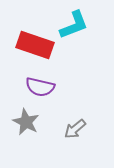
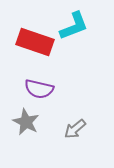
cyan L-shape: moved 1 px down
red rectangle: moved 3 px up
purple semicircle: moved 1 px left, 2 px down
